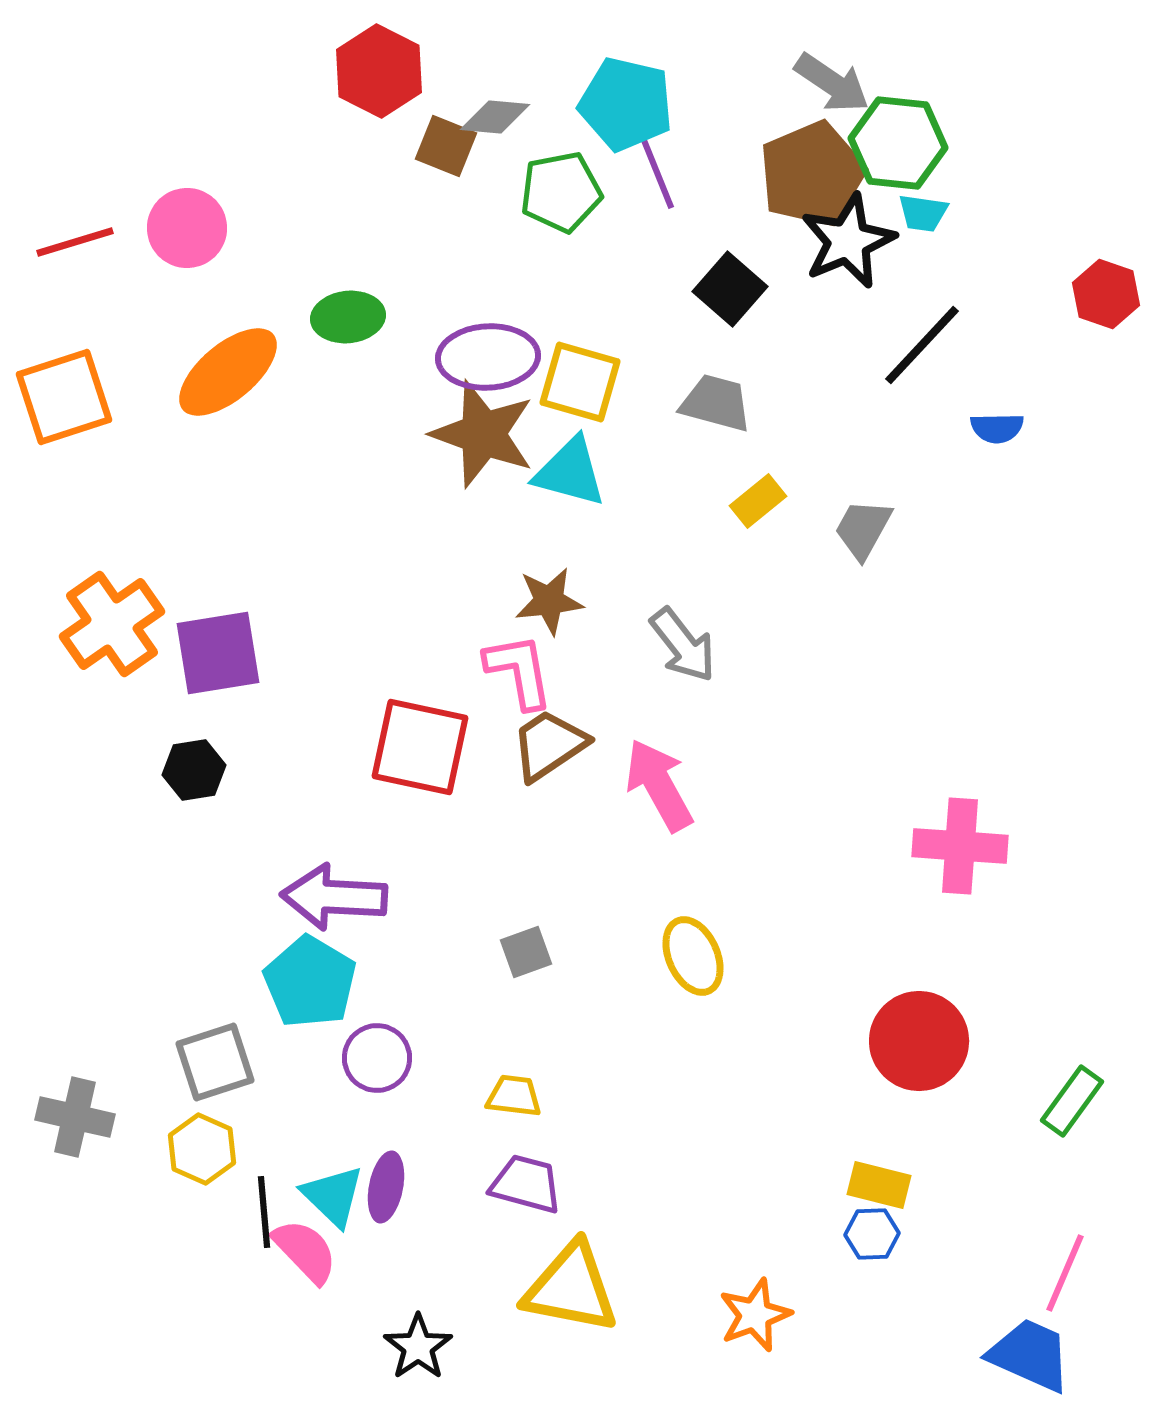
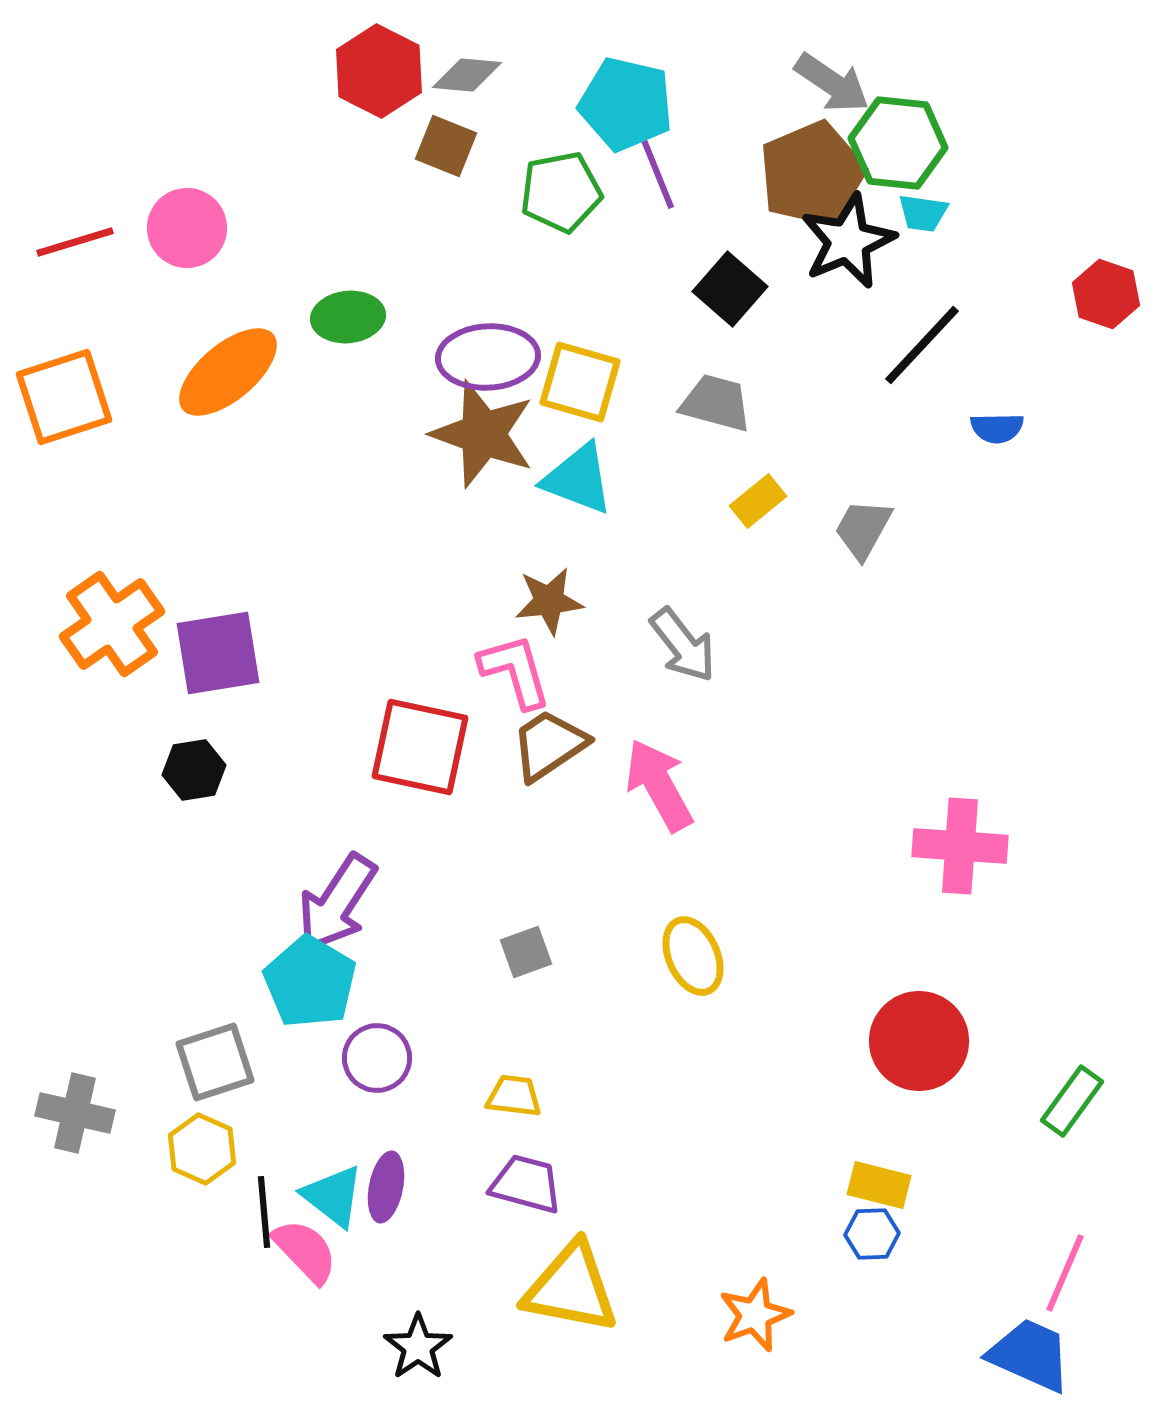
gray diamond at (495, 117): moved 28 px left, 42 px up
cyan triangle at (570, 472): moved 8 px right, 7 px down; rotated 6 degrees clockwise
pink L-shape at (519, 671): moved 4 px left; rotated 6 degrees counterclockwise
purple arrow at (334, 897): moved 3 px right, 6 px down; rotated 60 degrees counterclockwise
gray cross at (75, 1117): moved 4 px up
cyan triangle at (333, 1196): rotated 6 degrees counterclockwise
